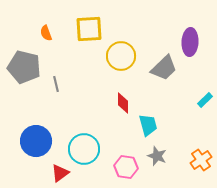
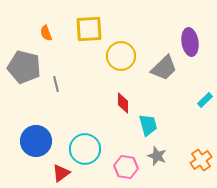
purple ellipse: rotated 12 degrees counterclockwise
cyan circle: moved 1 px right
red triangle: moved 1 px right
